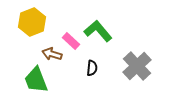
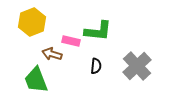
green L-shape: rotated 136 degrees clockwise
pink rectangle: rotated 30 degrees counterclockwise
black semicircle: moved 4 px right, 2 px up
